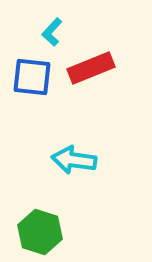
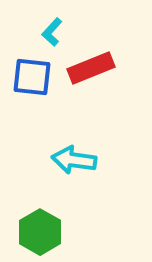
green hexagon: rotated 12 degrees clockwise
